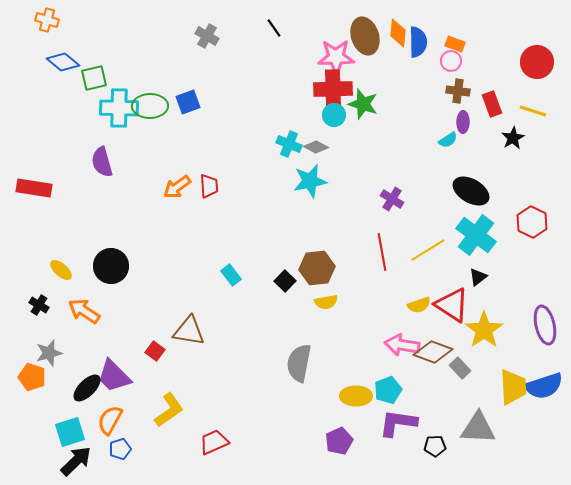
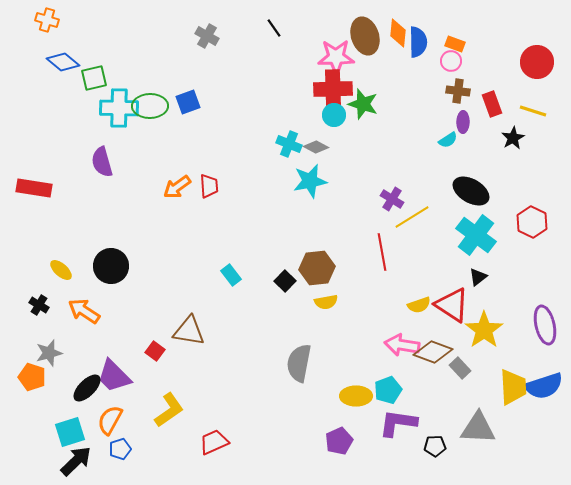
yellow line at (428, 250): moved 16 px left, 33 px up
